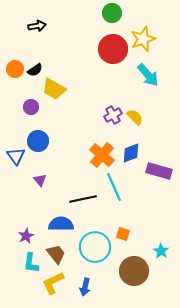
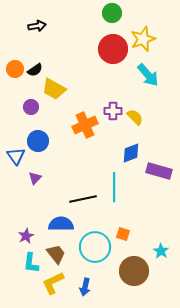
purple cross: moved 4 px up; rotated 30 degrees clockwise
orange cross: moved 17 px left, 30 px up; rotated 25 degrees clockwise
purple triangle: moved 5 px left, 2 px up; rotated 24 degrees clockwise
cyan line: rotated 24 degrees clockwise
